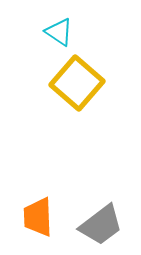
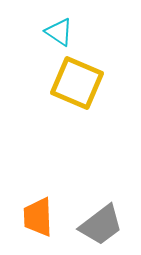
yellow square: rotated 18 degrees counterclockwise
